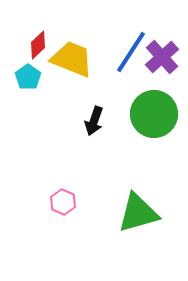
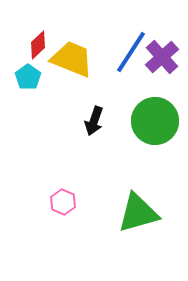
green circle: moved 1 px right, 7 px down
